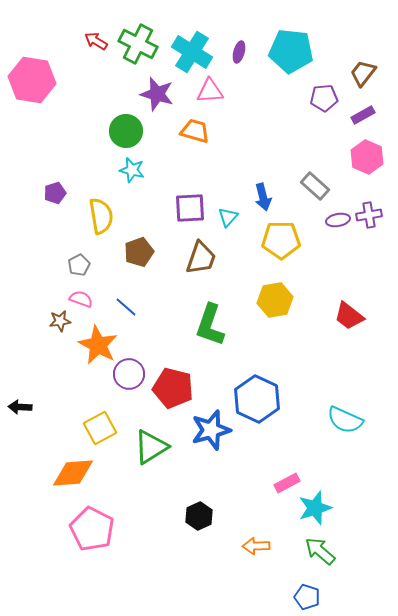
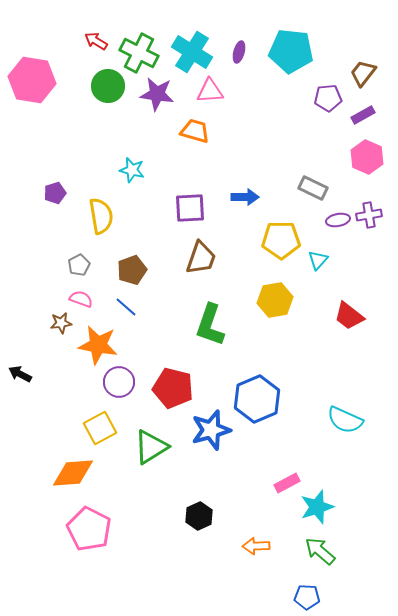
green cross at (138, 44): moved 1 px right, 9 px down
purple star at (157, 94): rotated 8 degrees counterclockwise
purple pentagon at (324, 98): moved 4 px right
green circle at (126, 131): moved 18 px left, 45 px up
gray rectangle at (315, 186): moved 2 px left, 2 px down; rotated 16 degrees counterclockwise
blue arrow at (263, 197): moved 18 px left; rotated 76 degrees counterclockwise
cyan triangle at (228, 217): moved 90 px right, 43 px down
brown pentagon at (139, 252): moved 7 px left, 18 px down
brown star at (60, 321): moved 1 px right, 2 px down
orange star at (98, 345): rotated 18 degrees counterclockwise
purple circle at (129, 374): moved 10 px left, 8 px down
blue hexagon at (257, 399): rotated 12 degrees clockwise
black arrow at (20, 407): moved 33 px up; rotated 25 degrees clockwise
cyan star at (315, 508): moved 2 px right, 1 px up
pink pentagon at (92, 529): moved 3 px left
blue pentagon at (307, 597): rotated 15 degrees counterclockwise
